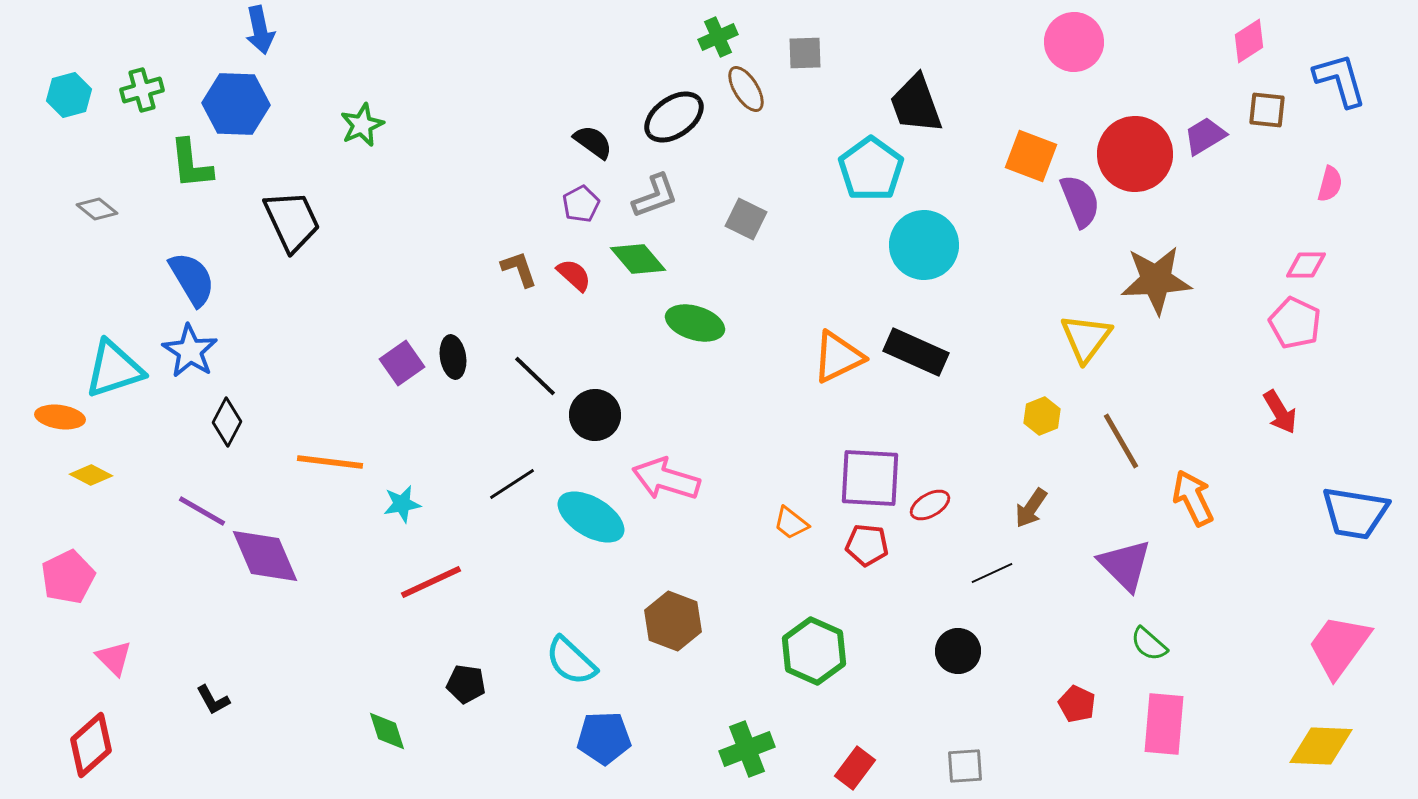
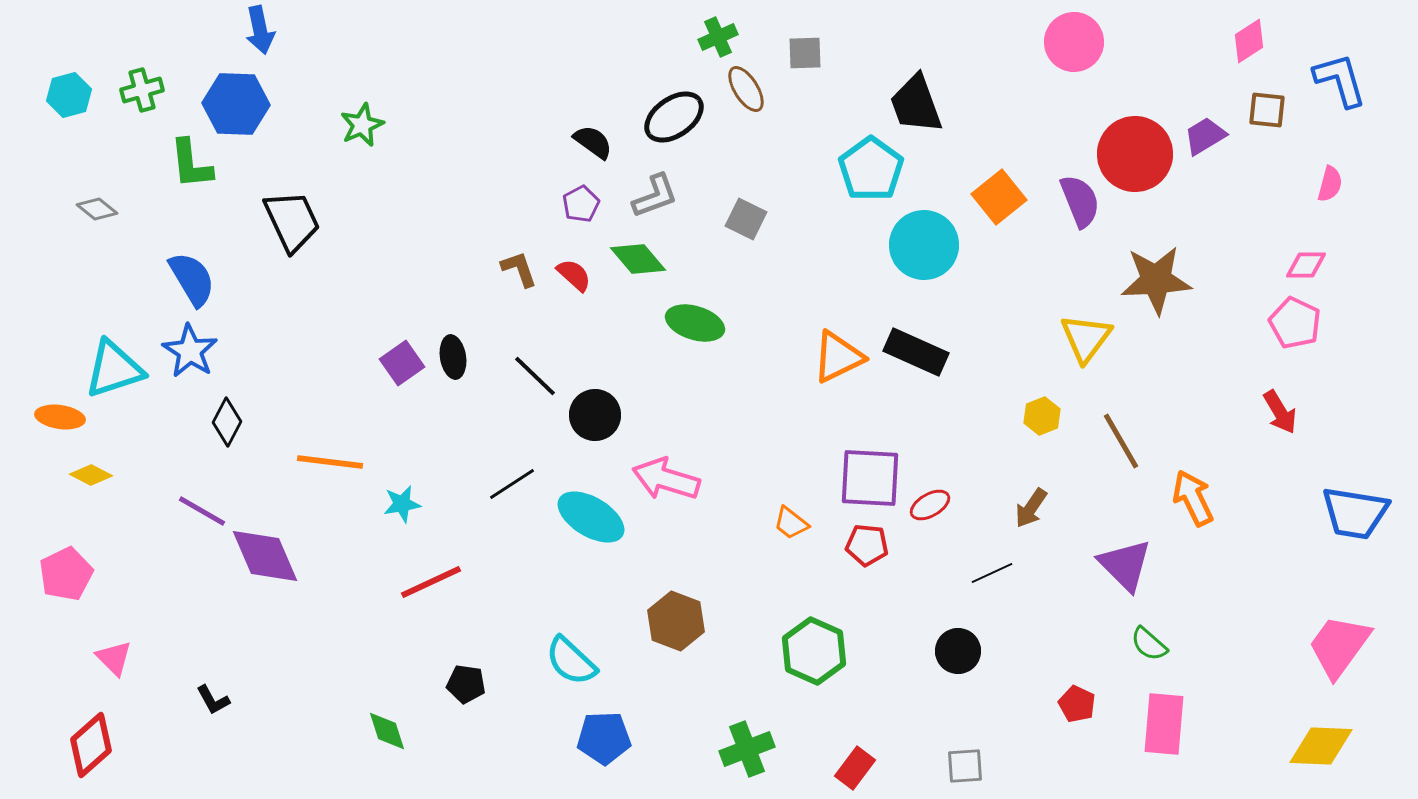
orange square at (1031, 156): moved 32 px left, 41 px down; rotated 30 degrees clockwise
pink pentagon at (68, 577): moved 2 px left, 3 px up
brown hexagon at (673, 621): moved 3 px right
